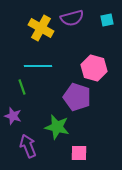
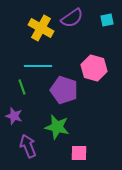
purple semicircle: rotated 20 degrees counterclockwise
purple pentagon: moved 13 px left, 7 px up
purple star: moved 1 px right
